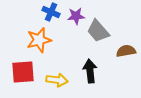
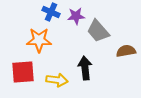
orange star: rotated 15 degrees clockwise
black arrow: moved 5 px left, 3 px up
